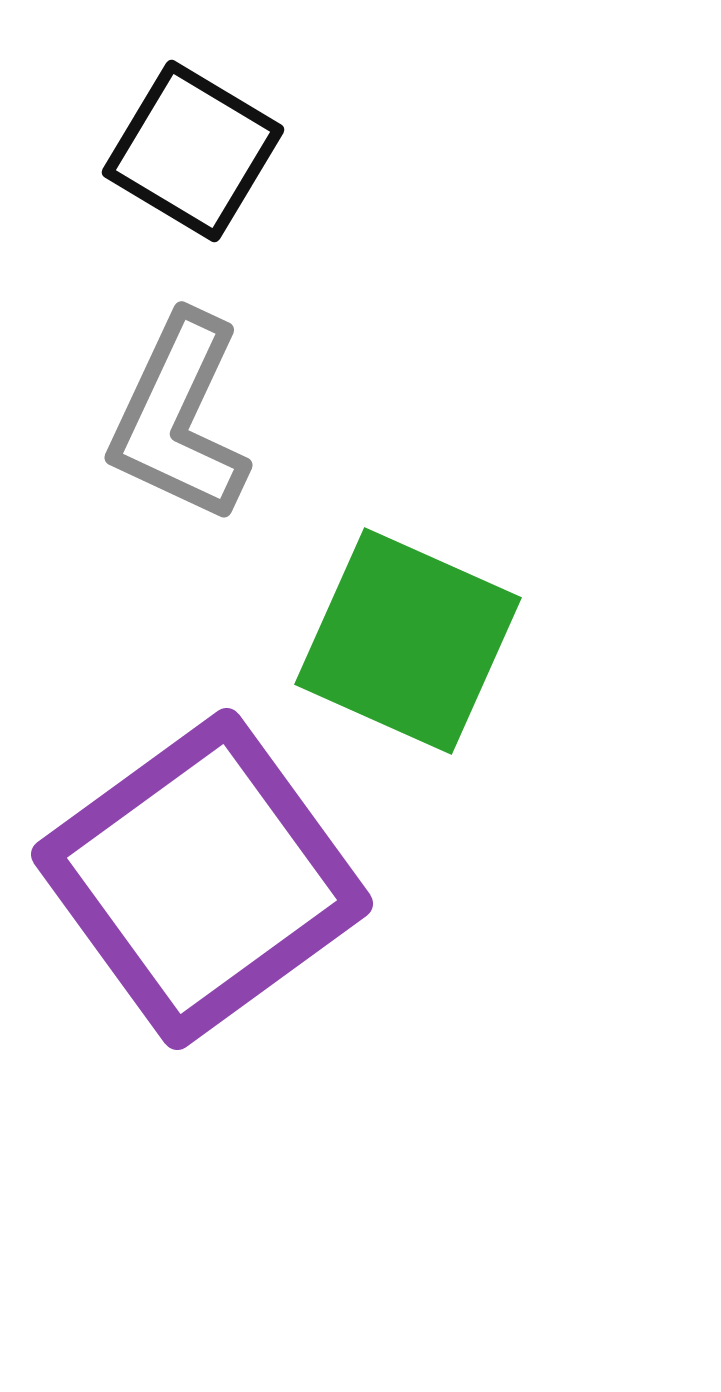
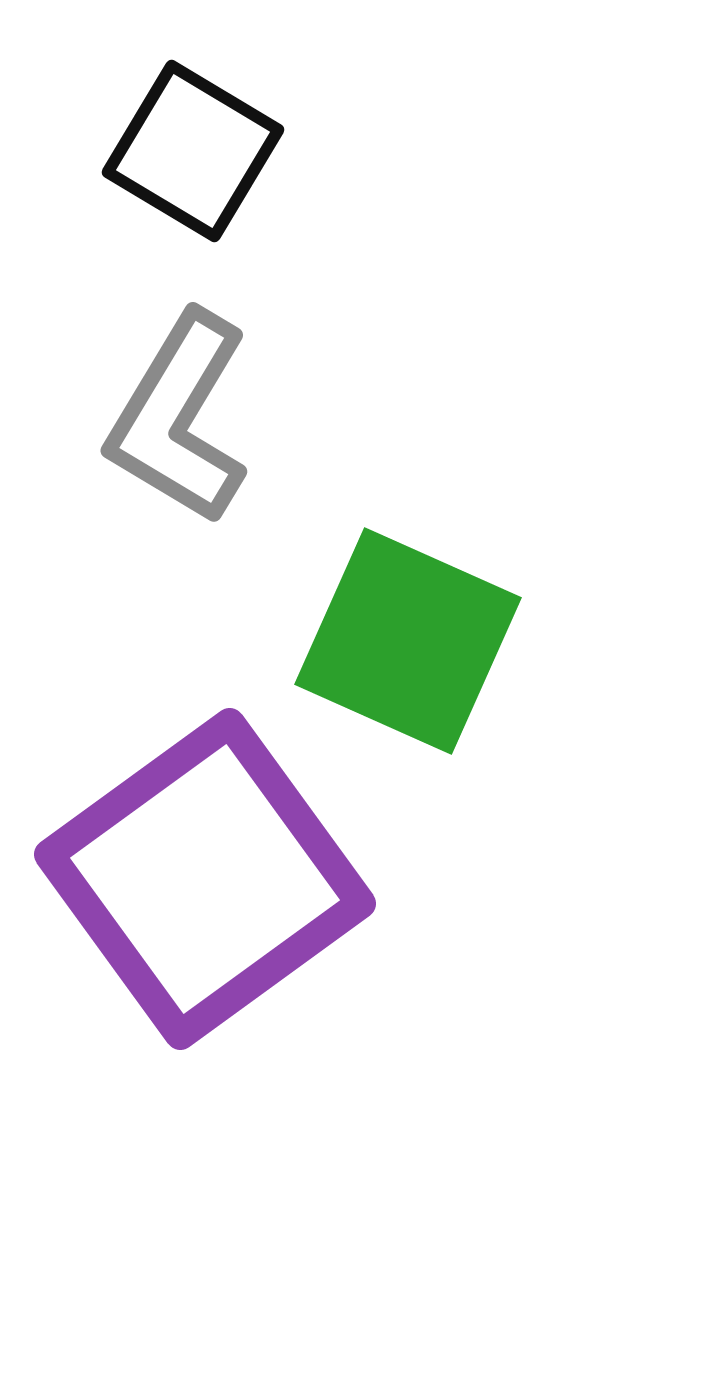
gray L-shape: rotated 6 degrees clockwise
purple square: moved 3 px right
